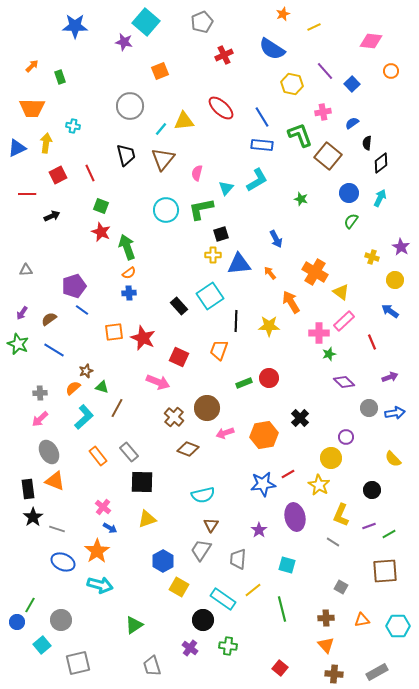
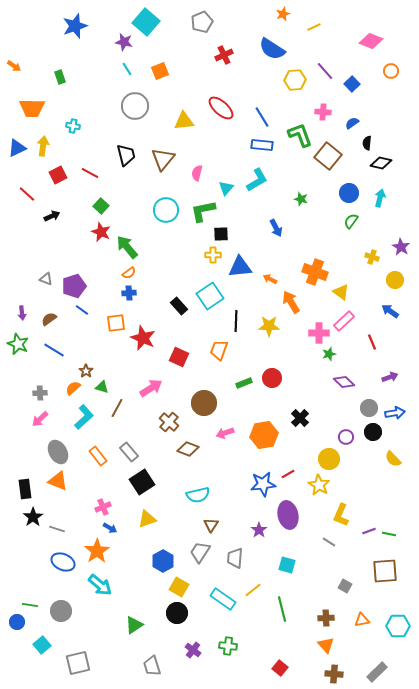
blue star at (75, 26): rotated 20 degrees counterclockwise
pink diamond at (371, 41): rotated 15 degrees clockwise
orange arrow at (32, 66): moved 18 px left; rotated 80 degrees clockwise
yellow hexagon at (292, 84): moved 3 px right, 4 px up; rotated 15 degrees counterclockwise
gray circle at (130, 106): moved 5 px right
pink cross at (323, 112): rotated 14 degrees clockwise
cyan line at (161, 129): moved 34 px left, 60 px up; rotated 72 degrees counterclockwise
yellow arrow at (46, 143): moved 3 px left, 3 px down
black diamond at (381, 163): rotated 50 degrees clockwise
red line at (90, 173): rotated 36 degrees counterclockwise
red line at (27, 194): rotated 42 degrees clockwise
cyan arrow at (380, 198): rotated 12 degrees counterclockwise
green square at (101, 206): rotated 21 degrees clockwise
green L-shape at (201, 209): moved 2 px right, 2 px down
black square at (221, 234): rotated 14 degrees clockwise
blue arrow at (276, 239): moved 11 px up
green arrow at (127, 247): rotated 20 degrees counterclockwise
blue triangle at (239, 264): moved 1 px right, 3 px down
gray triangle at (26, 270): moved 20 px right, 9 px down; rotated 24 degrees clockwise
orange cross at (315, 272): rotated 10 degrees counterclockwise
orange arrow at (270, 273): moved 6 px down; rotated 24 degrees counterclockwise
purple arrow at (22, 313): rotated 40 degrees counterclockwise
orange square at (114, 332): moved 2 px right, 9 px up
brown star at (86, 371): rotated 16 degrees counterclockwise
red circle at (269, 378): moved 3 px right
pink arrow at (158, 382): moved 7 px left, 6 px down; rotated 55 degrees counterclockwise
brown circle at (207, 408): moved 3 px left, 5 px up
brown cross at (174, 417): moved 5 px left, 5 px down
gray ellipse at (49, 452): moved 9 px right
yellow circle at (331, 458): moved 2 px left, 1 px down
orange triangle at (55, 481): moved 3 px right
black square at (142, 482): rotated 35 degrees counterclockwise
black rectangle at (28, 489): moved 3 px left
black circle at (372, 490): moved 1 px right, 58 px up
cyan semicircle at (203, 495): moved 5 px left
pink cross at (103, 507): rotated 28 degrees clockwise
purple ellipse at (295, 517): moved 7 px left, 2 px up
purple line at (369, 526): moved 5 px down
green line at (389, 534): rotated 40 degrees clockwise
gray line at (333, 542): moved 4 px left
gray trapezoid at (201, 550): moved 1 px left, 2 px down
gray trapezoid at (238, 559): moved 3 px left, 1 px up
cyan arrow at (100, 585): rotated 25 degrees clockwise
gray square at (341, 587): moved 4 px right, 1 px up
green line at (30, 605): rotated 70 degrees clockwise
gray circle at (61, 620): moved 9 px up
black circle at (203, 620): moved 26 px left, 7 px up
purple cross at (190, 648): moved 3 px right, 2 px down
gray rectangle at (377, 672): rotated 15 degrees counterclockwise
